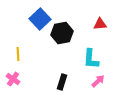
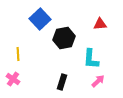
black hexagon: moved 2 px right, 5 px down
